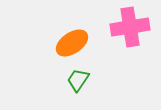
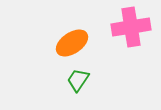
pink cross: moved 1 px right
